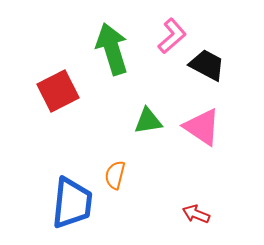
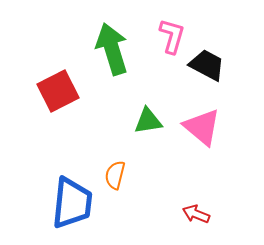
pink L-shape: rotated 33 degrees counterclockwise
pink triangle: rotated 6 degrees clockwise
